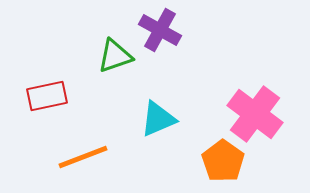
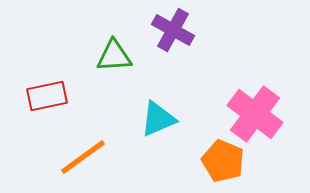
purple cross: moved 13 px right
green triangle: moved 1 px left; rotated 15 degrees clockwise
orange line: rotated 15 degrees counterclockwise
orange pentagon: rotated 12 degrees counterclockwise
